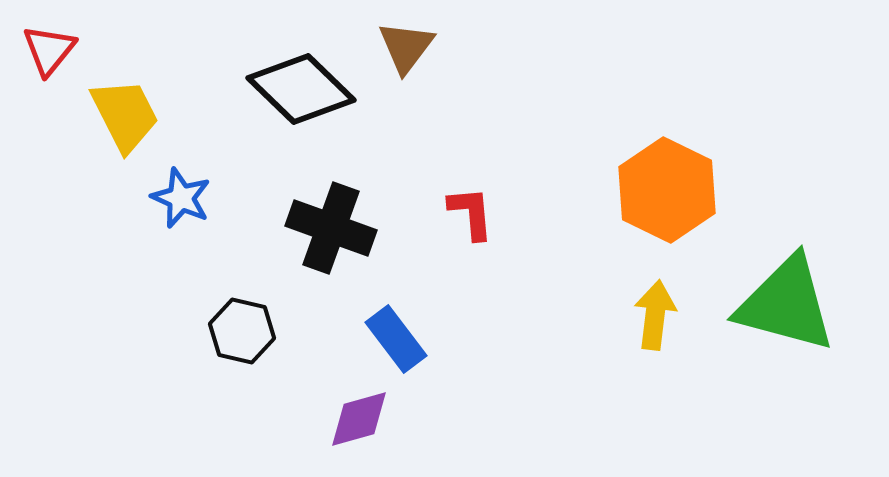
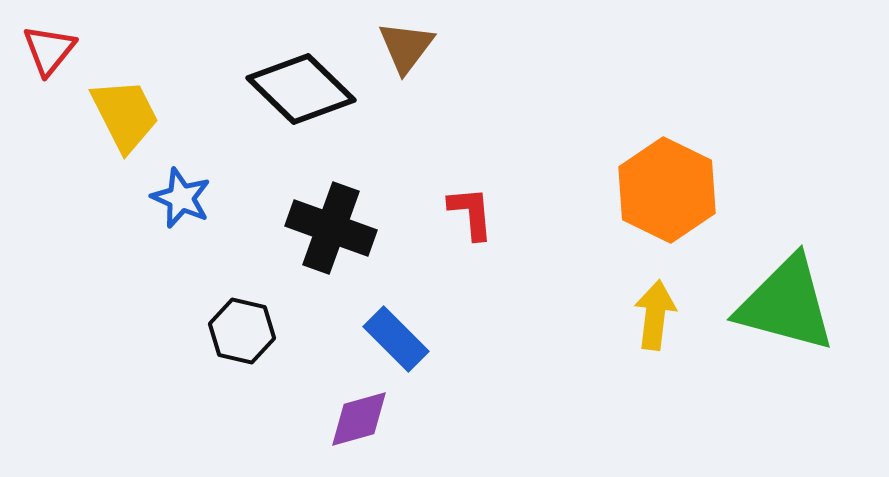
blue rectangle: rotated 8 degrees counterclockwise
